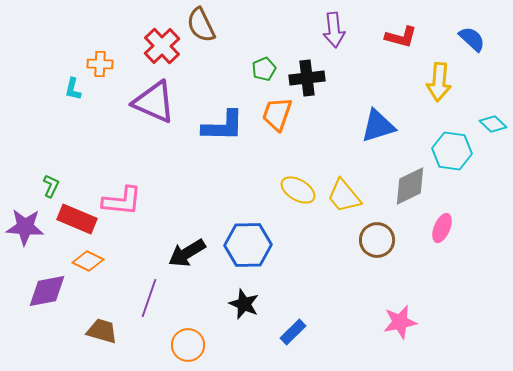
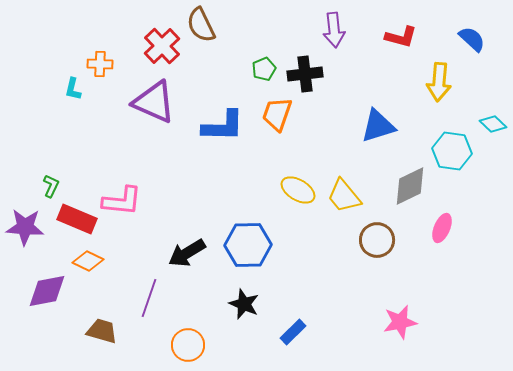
black cross: moved 2 px left, 4 px up
